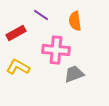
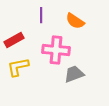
purple line: rotated 56 degrees clockwise
orange semicircle: rotated 48 degrees counterclockwise
red rectangle: moved 2 px left, 7 px down
yellow L-shape: rotated 40 degrees counterclockwise
